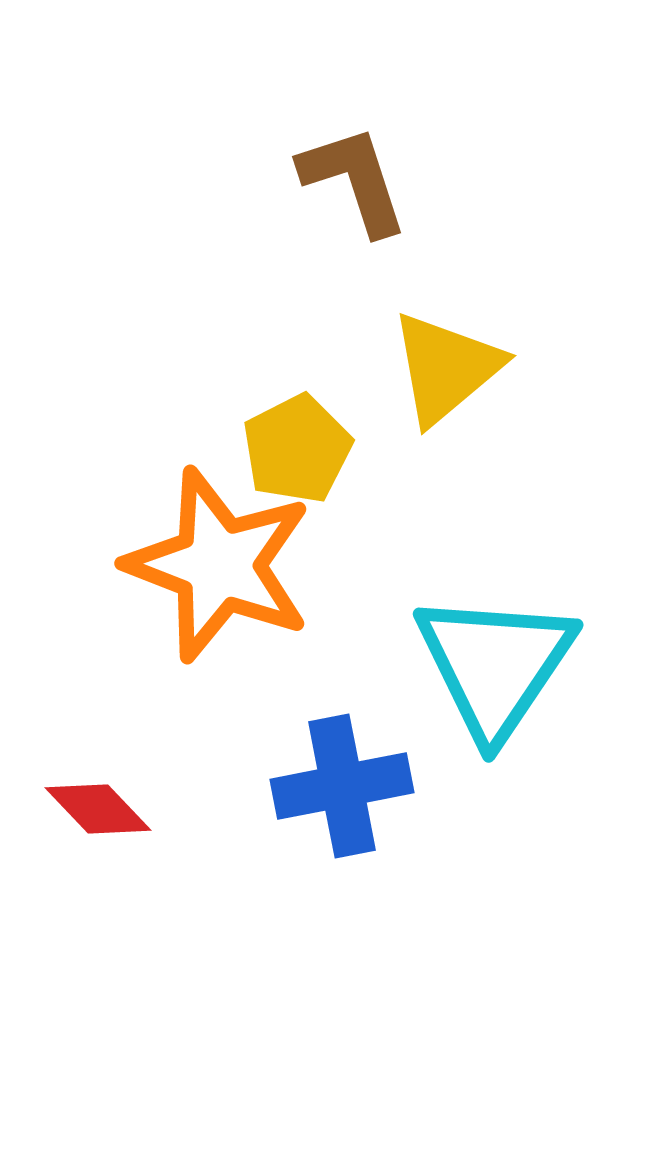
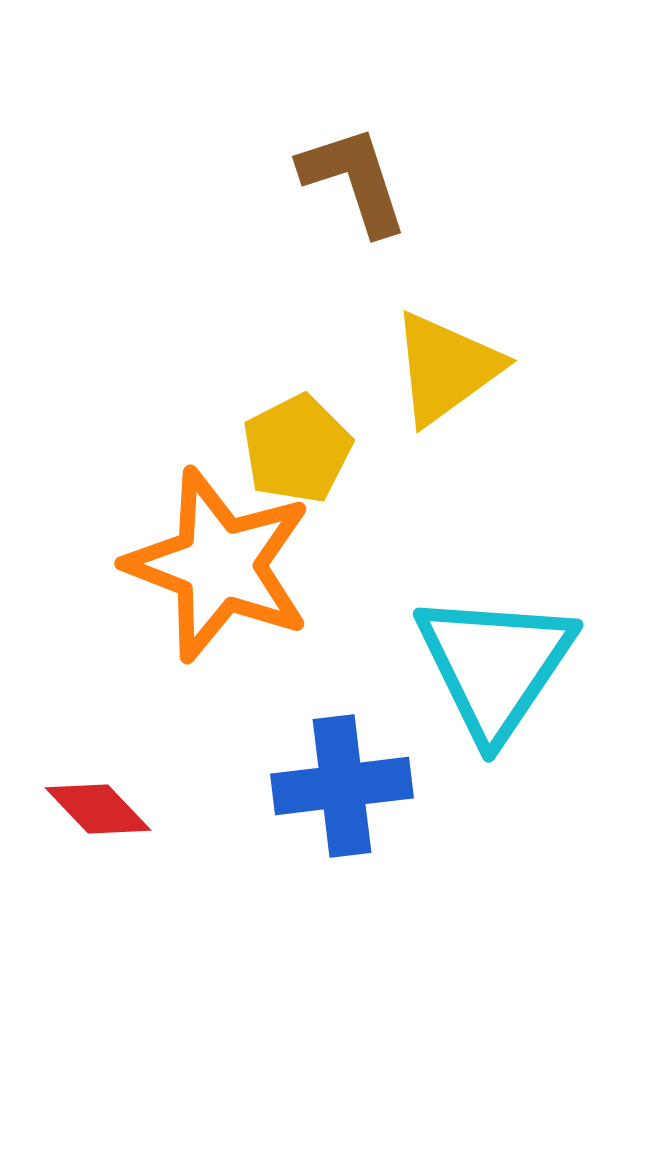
yellow triangle: rotated 4 degrees clockwise
blue cross: rotated 4 degrees clockwise
